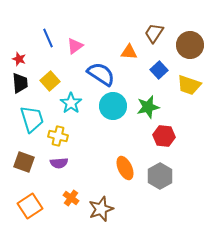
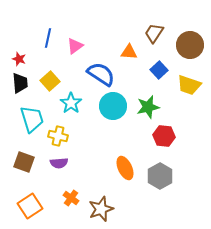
blue line: rotated 36 degrees clockwise
